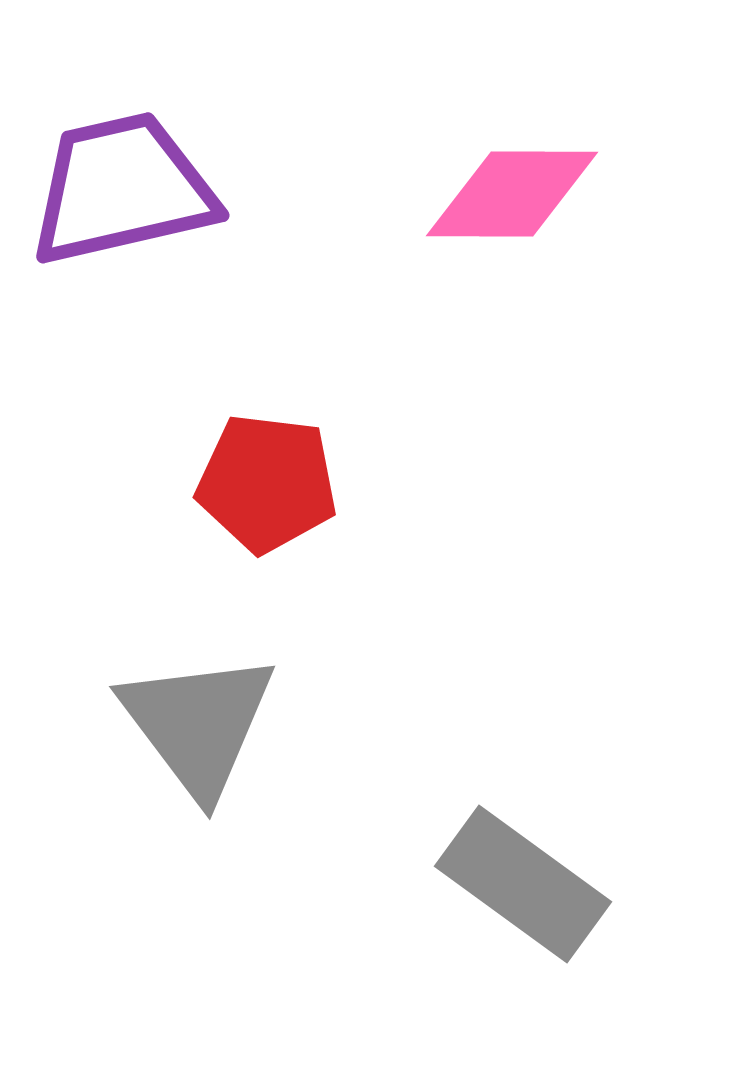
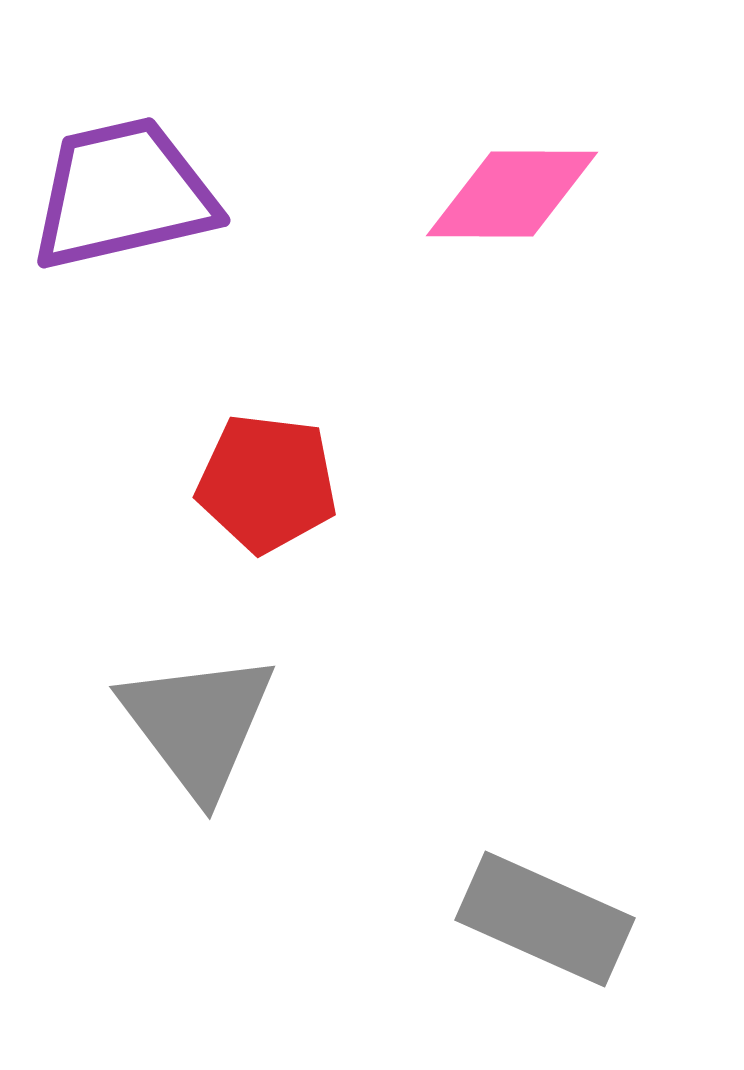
purple trapezoid: moved 1 px right, 5 px down
gray rectangle: moved 22 px right, 35 px down; rotated 12 degrees counterclockwise
